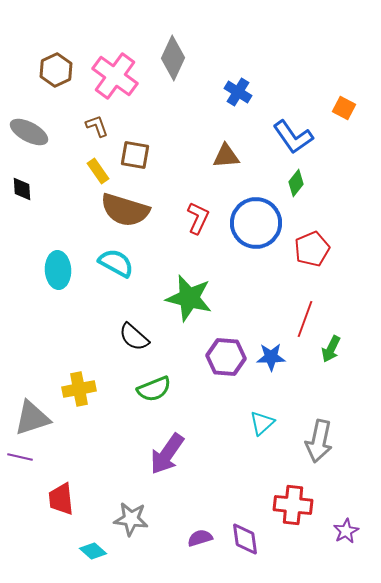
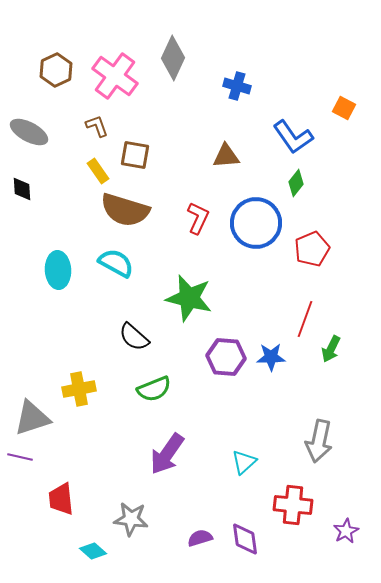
blue cross: moved 1 px left, 6 px up; rotated 16 degrees counterclockwise
cyan triangle: moved 18 px left, 39 px down
